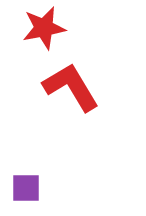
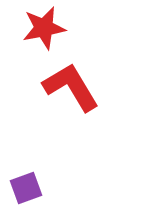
purple square: rotated 20 degrees counterclockwise
